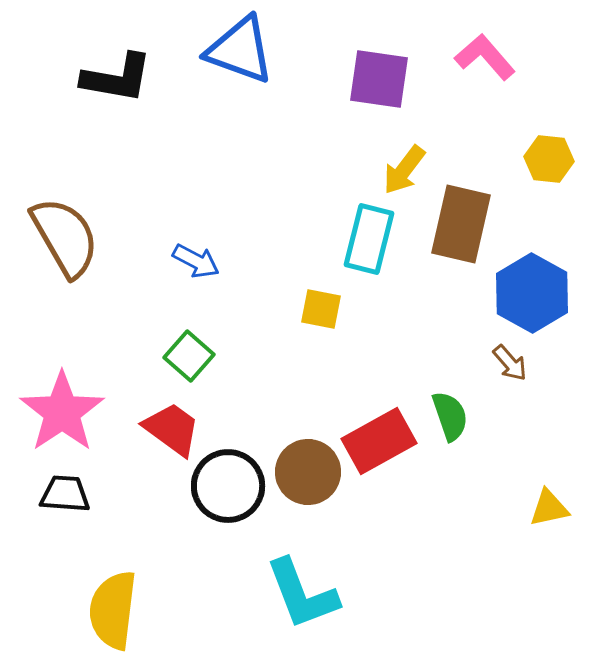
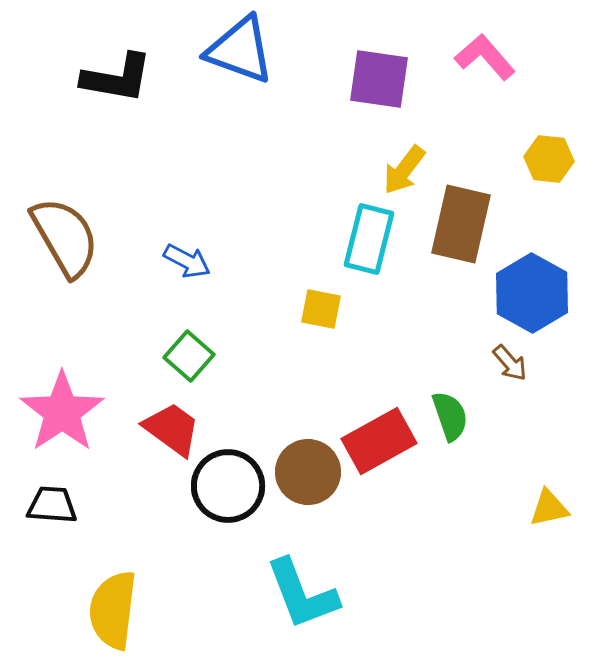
blue arrow: moved 9 px left
black trapezoid: moved 13 px left, 11 px down
